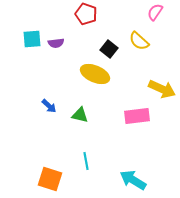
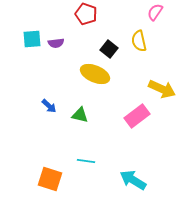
yellow semicircle: rotated 35 degrees clockwise
pink rectangle: rotated 30 degrees counterclockwise
cyan line: rotated 72 degrees counterclockwise
